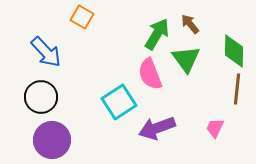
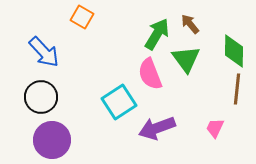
blue arrow: moved 2 px left
